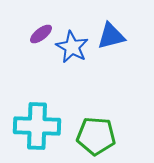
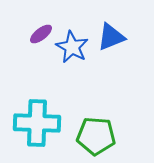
blue triangle: moved 1 px down; rotated 8 degrees counterclockwise
cyan cross: moved 3 px up
